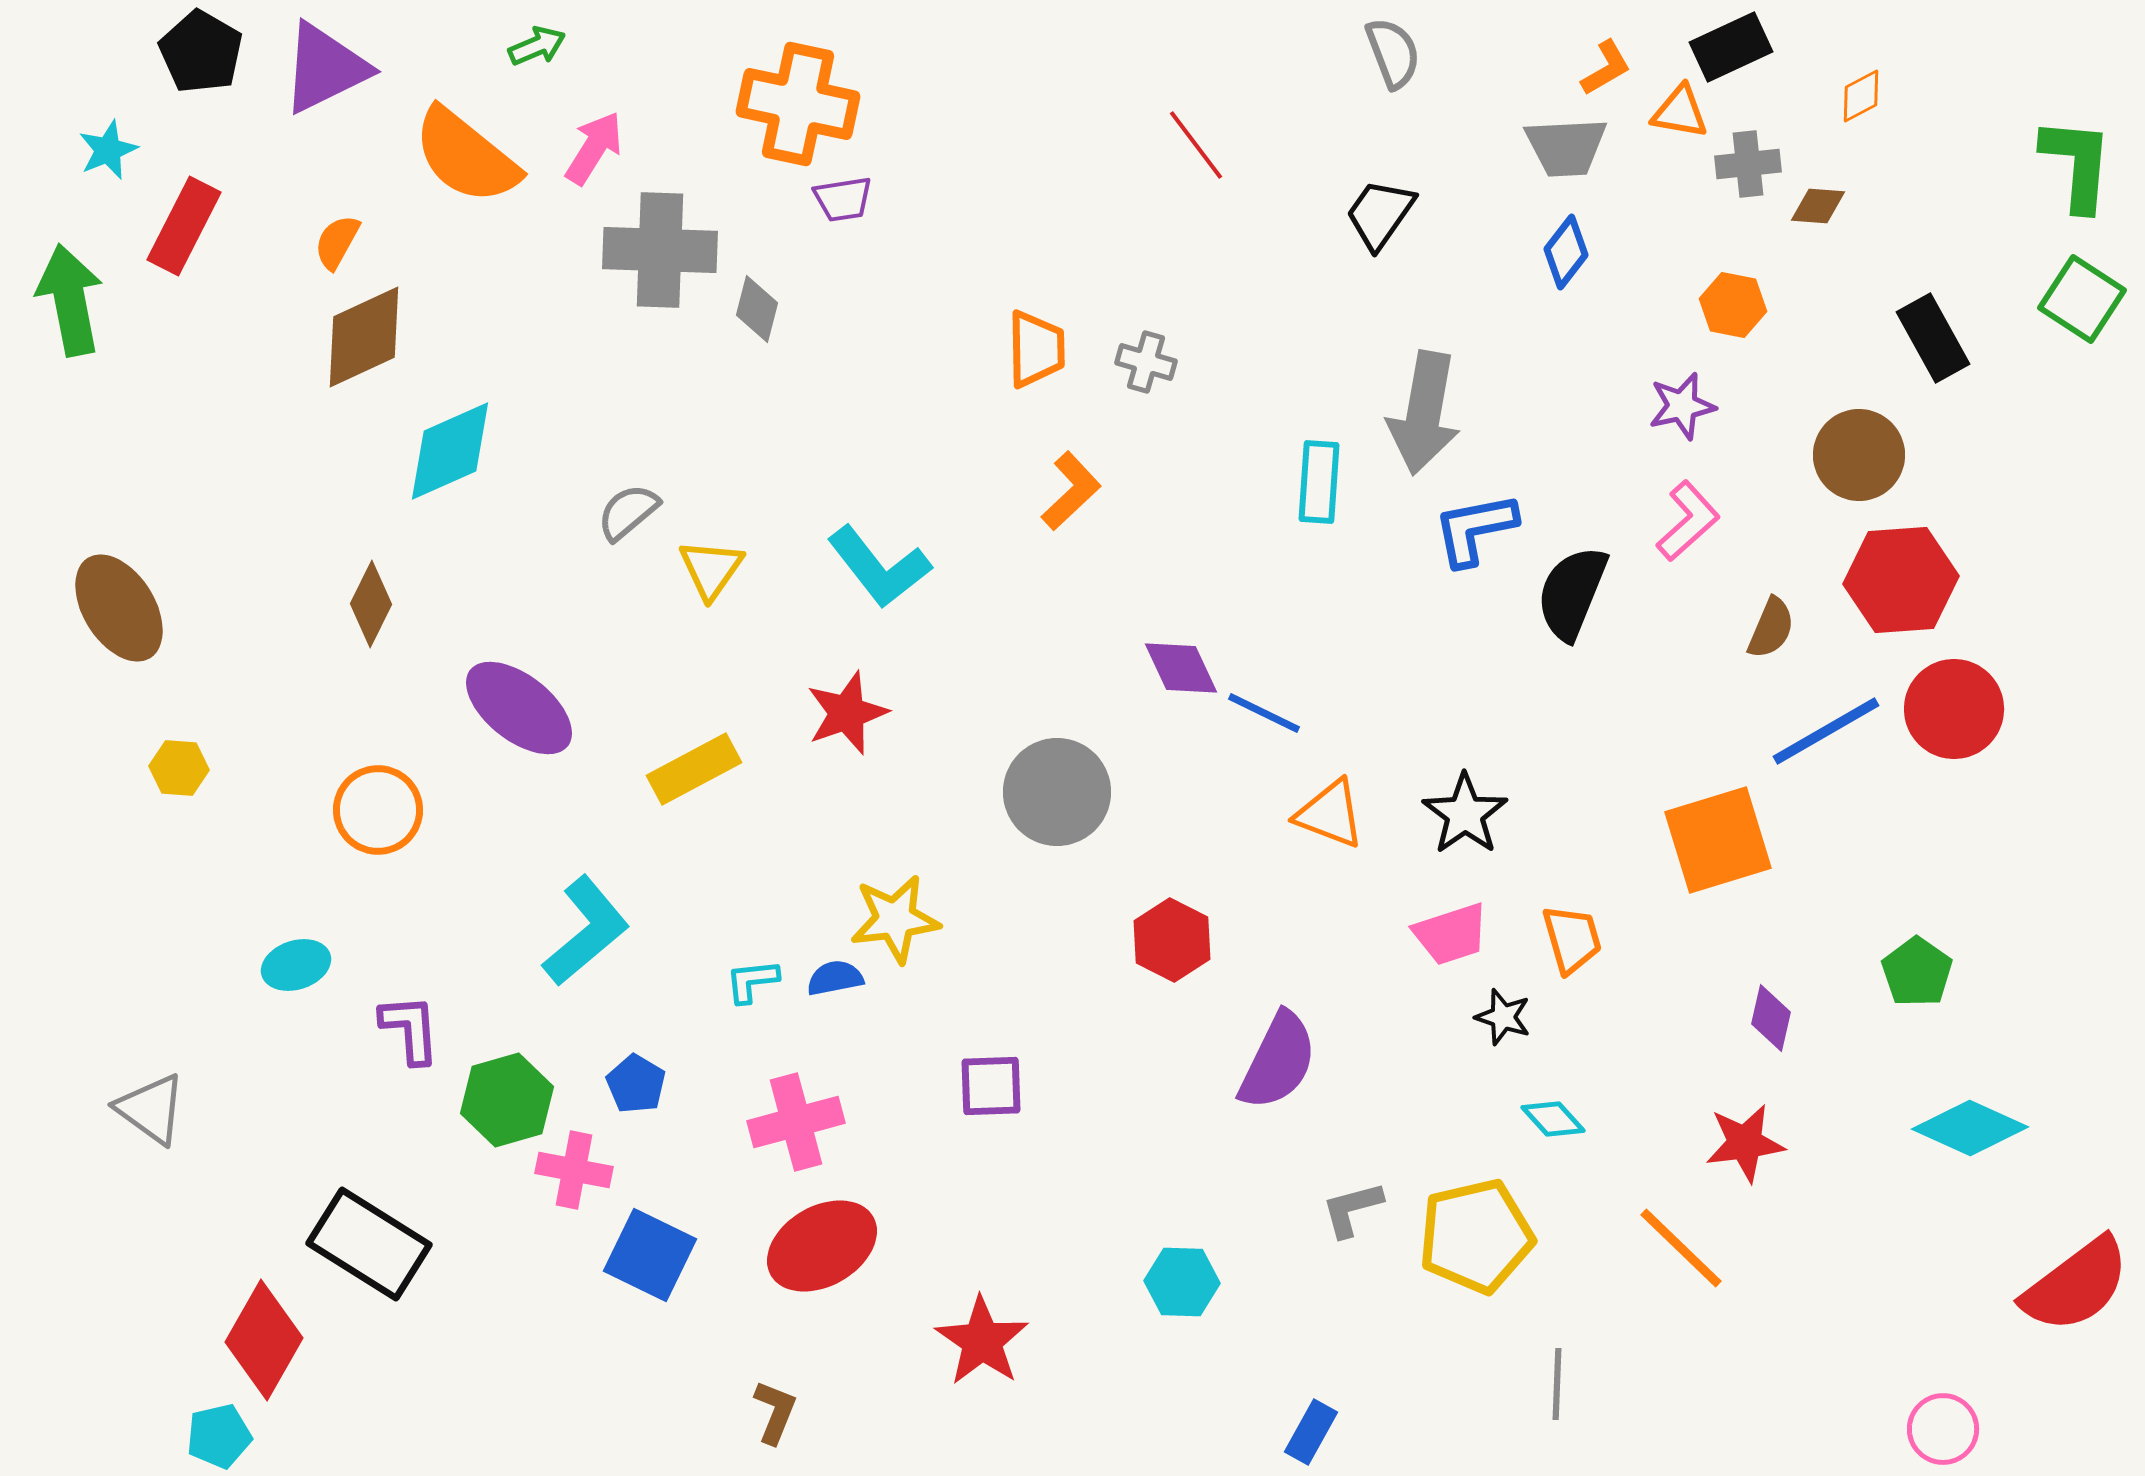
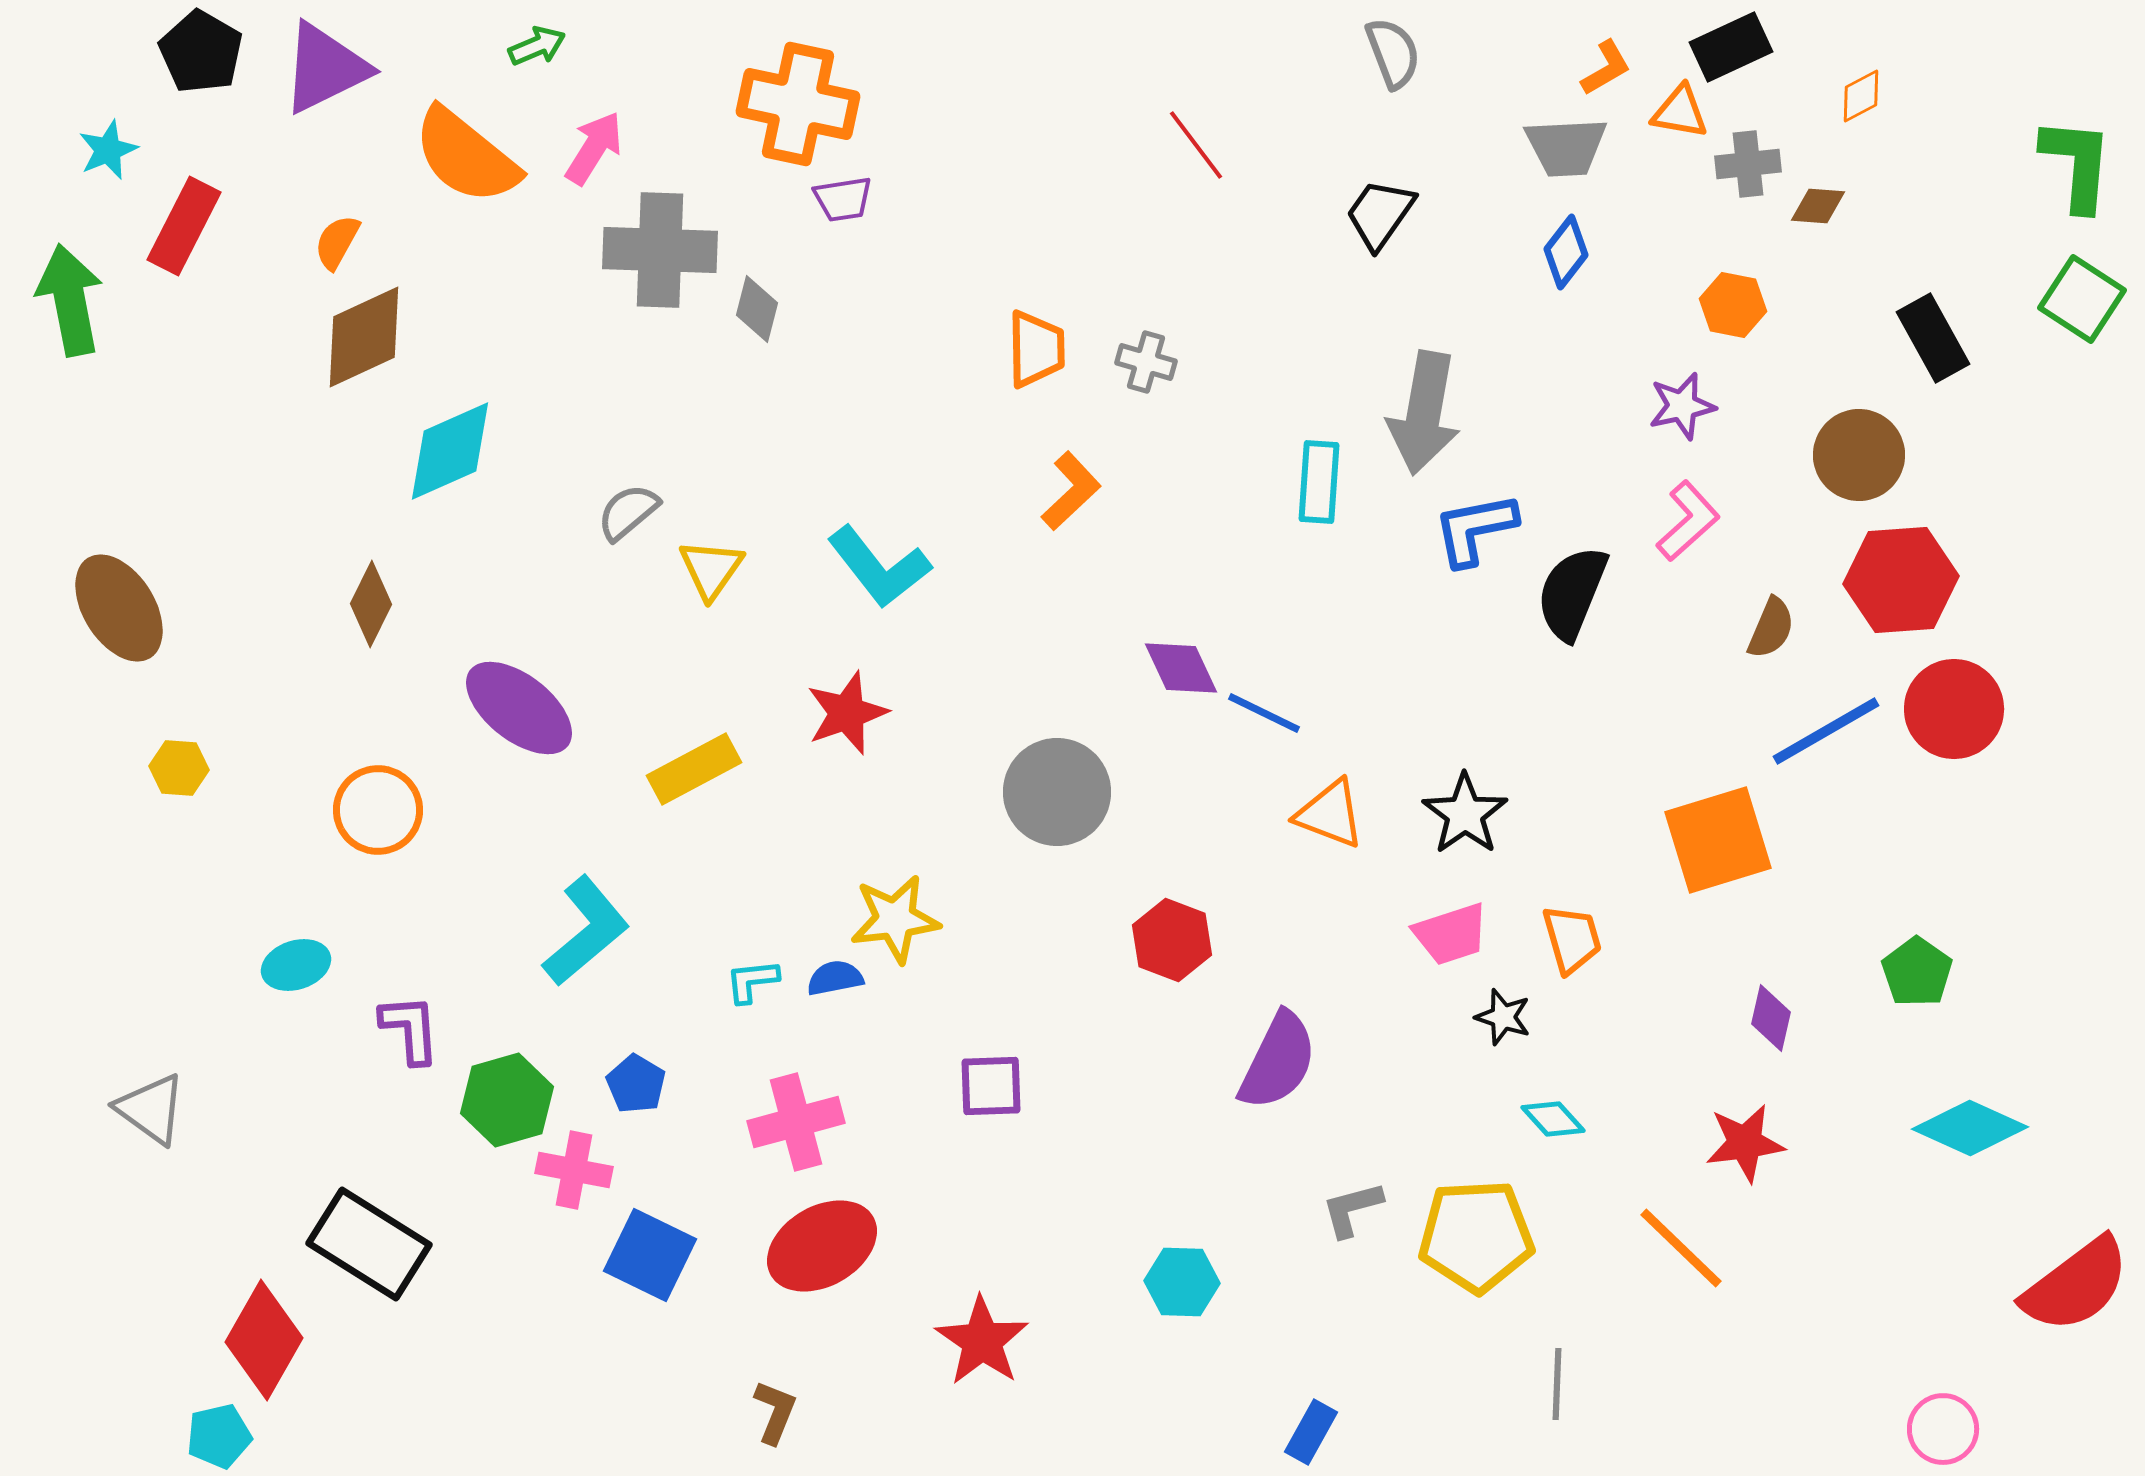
red hexagon at (1172, 940): rotated 6 degrees counterclockwise
yellow pentagon at (1476, 1236): rotated 10 degrees clockwise
